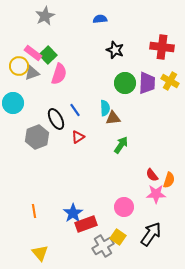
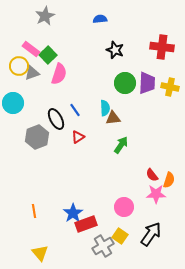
pink rectangle: moved 2 px left, 4 px up
yellow cross: moved 6 px down; rotated 18 degrees counterclockwise
yellow square: moved 2 px right, 1 px up
